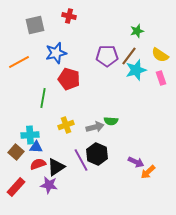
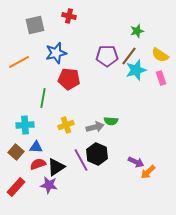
red pentagon: rotated 10 degrees counterclockwise
cyan cross: moved 5 px left, 10 px up
